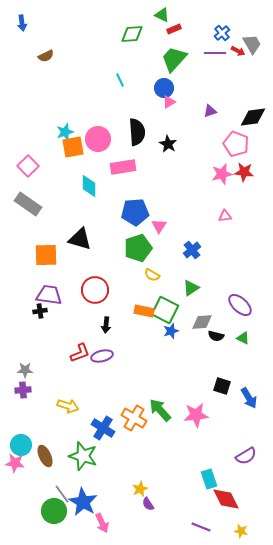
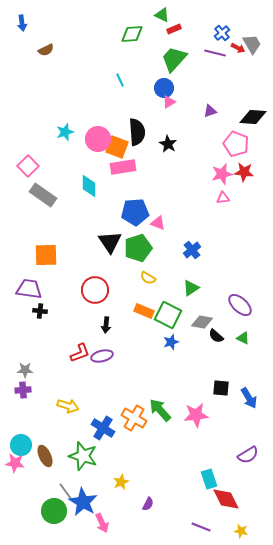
red arrow at (238, 51): moved 3 px up
purple line at (215, 53): rotated 15 degrees clockwise
brown semicircle at (46, 56): moved 6 px up
black diamond at (253, 117): rotated 12 degrees clockwise
orange square at (73, 147): moved 44 px right; rotated 30 degrees clockwise
gray rectangle at (28, 204): moved 15 px right, 9 px up
pink triangle at (225, 216): moved 2 px left, 18 px up
pink triangle at (159, 226): moved 1 px left, 3 px up; rotated 42 degrees counterclockwise
black triangle at (80, 239): moved 30 px right, 3 px down; rotated 40 degrees clockwise
yellow semicircle at (152, 275): moved 4 px left, 3 px down
purple trapezoid at (49, 295): moved 20 px left, 6 px up
green square at (165, 310): moved 3 px right, 5 px down
black cross at (40, 311): rotated 16 degrees clockwise
orange rectangle at (144, 311): rotated 12 degrees clockwise
gray diamond at (202, 322): rotated 15 degrees clockwise
blue star at (171, 331): moved 11 px down
black semicircle at (216, 336): rotated 28 degrees clockwise
black square at (222, 386): moved 1 px left, 2 px down; rotated 12 degrees counterclockwise
purple semicircle at (246, 456): moved 2 px right, 1 px up
yellow star at (140, 489): moved 19 px left, 7 px up
gray line at (62, 494): moved 4 px right, 2 px up
purple semicircle at (148, 504): rotated 120 degrees counterclockwise
